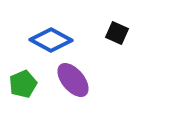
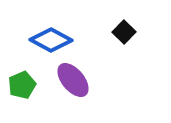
black square: moved 7 px right, 1 px up; rotated 20 degrees clockwise
green pentagon: moved 1 px left, 1 px down
